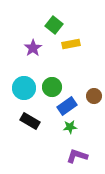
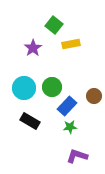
blue rectangle: rotated 12 degrees counterclockwise
